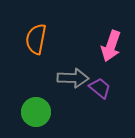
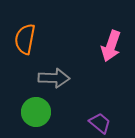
orange semicircle: moved 11 px left
gray arrow: moved 19 px left
purple trapezoid: moved 35 px down
